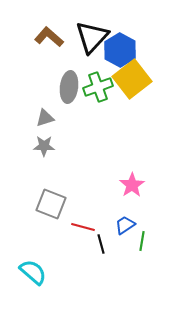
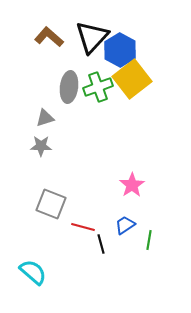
gray star: moved 3 px left
green line: moved 7 px right, 1 px up
